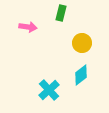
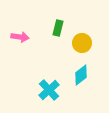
green rectangle: moved 3 px left, 15 px down
pink arrow: moved 8 px left, 10 px down
